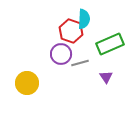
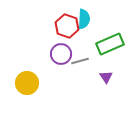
red hexagon: moved 4 px left, 5 px up
gray line: moved 2 px up
